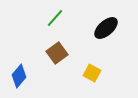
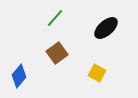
yellow square: moved 5 px right
